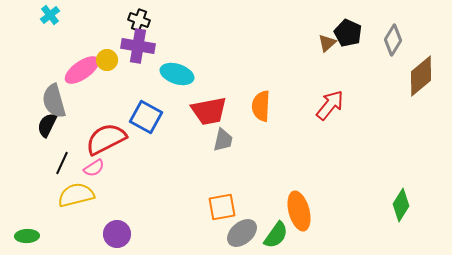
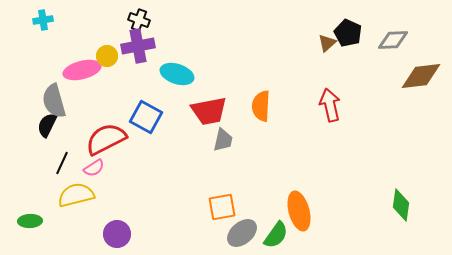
cyan cross: moved 7 px left, 5 px down; rotated 30 degrees clockwise
gray diamond: rotated 56 degrees clockwise
purple cross: rotated 20 degrees counterclockwise
yellow circle: moved 4 px up
pink ellipse: rotated 21 degrees clockwise
brown diamond: rotated 33 degrees clockwise
red arrow: rotated 52 degrees counterclockwise
green diamond: rotated 24 degrees counterclockwise
green ellipse: moved 3 px right, 15 px up
